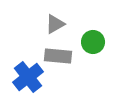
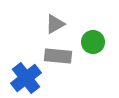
blue cross: moved 2 px left, 1 px down
